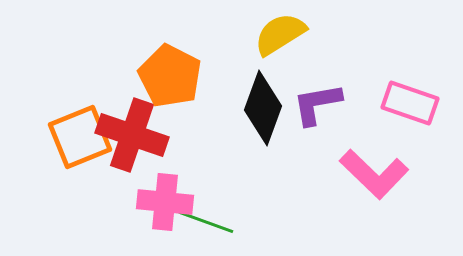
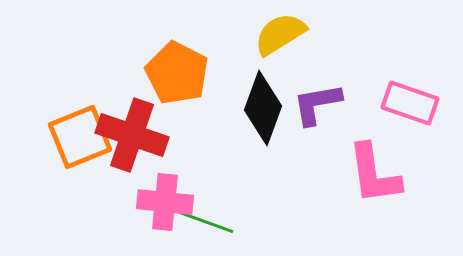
orange pentagon: moved 7 px right, 3 px up
pink L-shape: rotated 38 degrees clockwise
